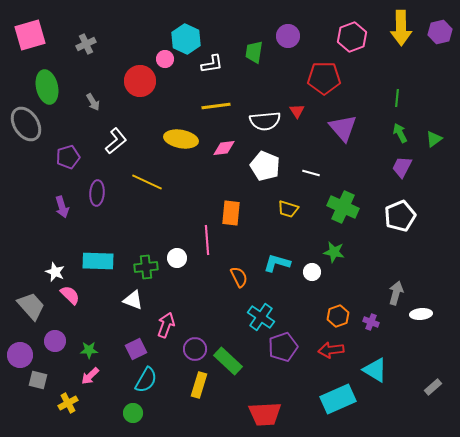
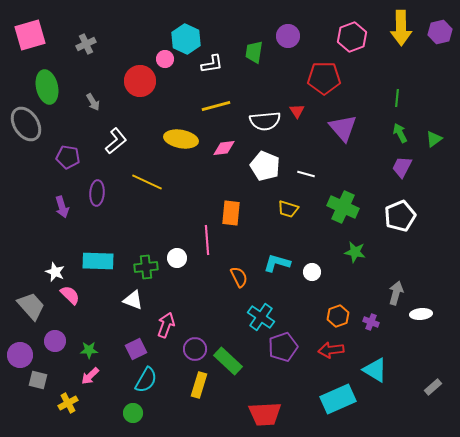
yellow line at (216, 106): rotated 8 degrees counterclockwise
purple pentagon at (68, 157): rotated 25 degrees clockwise
white line at (311, 173): moved 5 px left, 1 px down
green star at (334, 252): moved 21 px right
